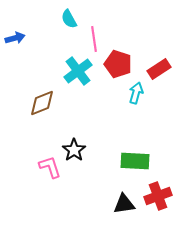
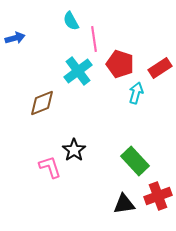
cyan semicircle: moved 2 px right, 2 px down
red pentagon: moved 2 px right
red rectangle: moved 1 px right, 1 px up
green rectangle: rotated 44 degrees clockwise
